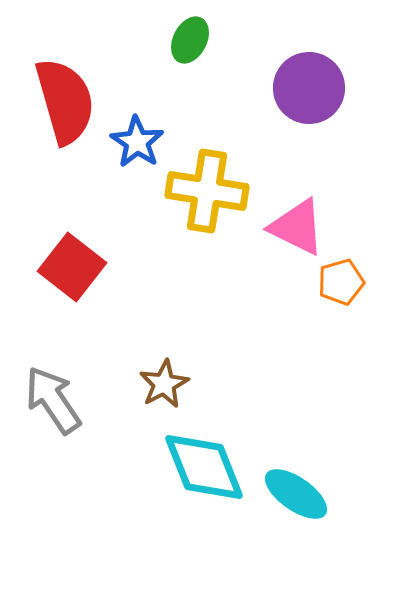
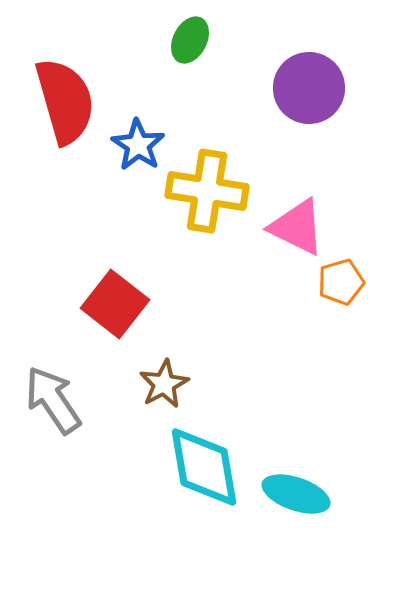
blue star: moved 1 px right, 3 px down
red square: moved 43 px right, 37 px down
cyan diamond: rotated 12 degrees clockwise
cyan ellipse: rotated 16 degrees counterclockwise
